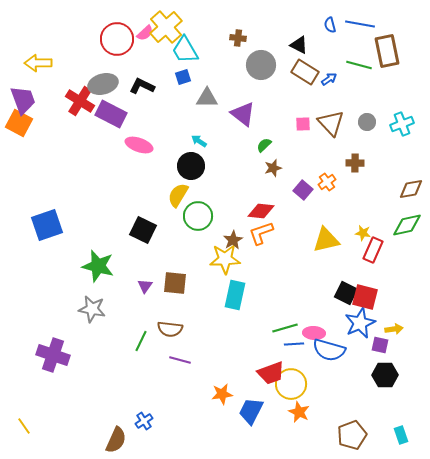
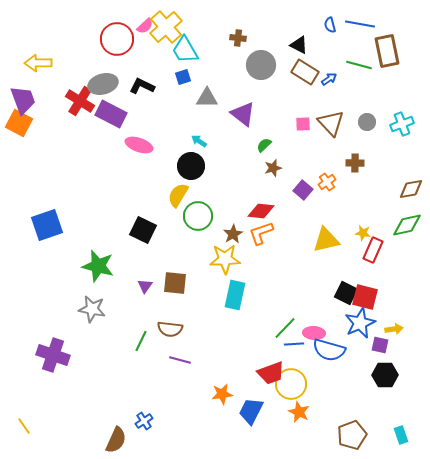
pink semicircle at (145, 33): moved 7 px up
brown star at (233, 240): moved 6 px up
green line at (285, 328): rotated 30 degrees counterclockwise
